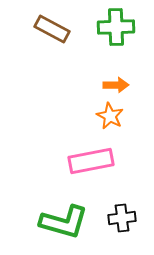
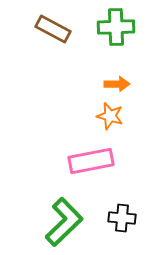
brown rectangle: moved 1 px right
orange arrow: moved 1 px right, 1 px up
orange star: rotated 12 degrees counterclockwise
black cross: rotated 12 degrees clockwise
green L-shape: rotated 60 degrees counterclockwise
